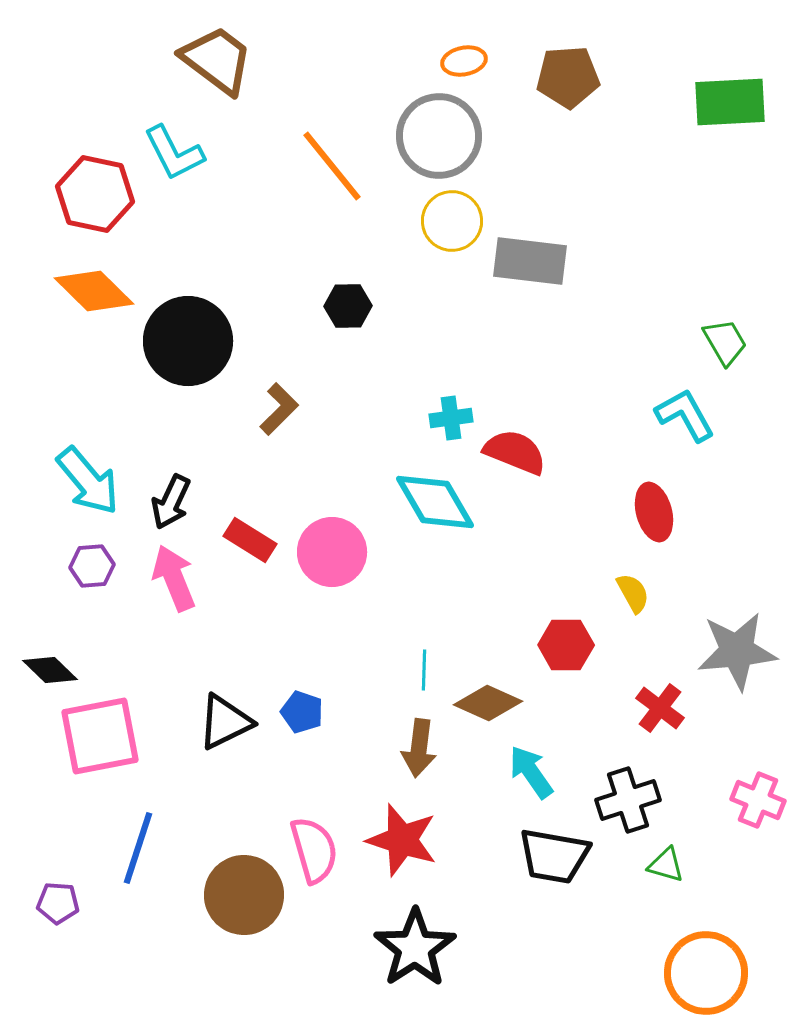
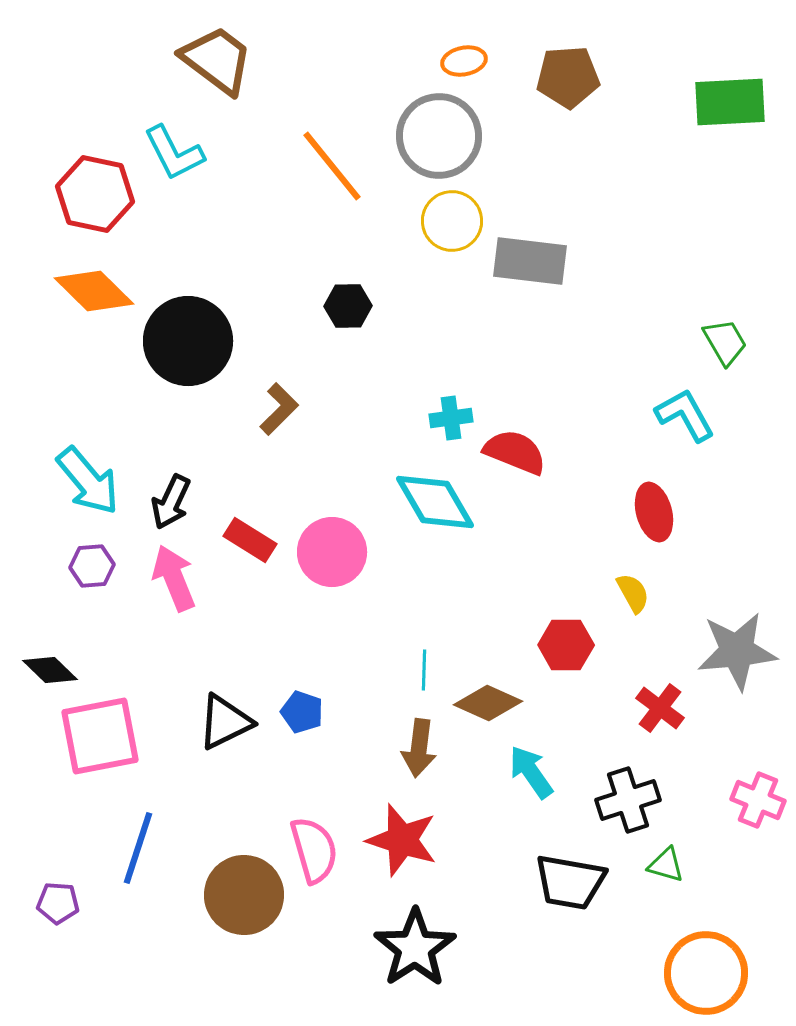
black trapezoid at (554, 856): moved 16 px right, 26 px down
